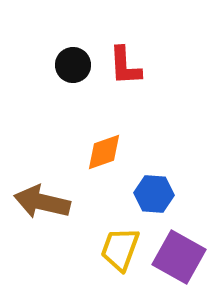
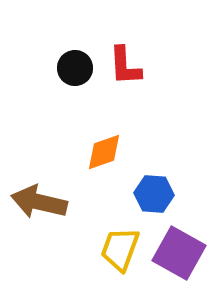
black circle: moved 2 px right, 3 px down
brown arrow: moved 3 px left
purple square: moved 4 px up
